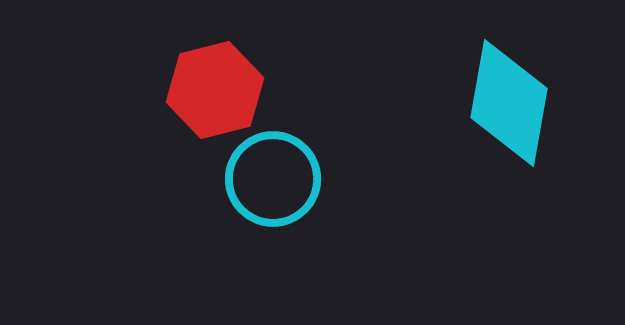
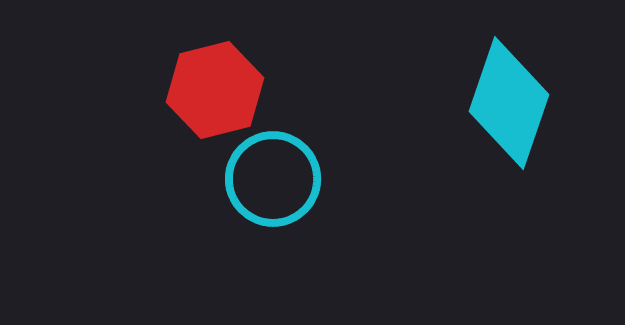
cyan diamond: rotated 9 degrees clockwise
